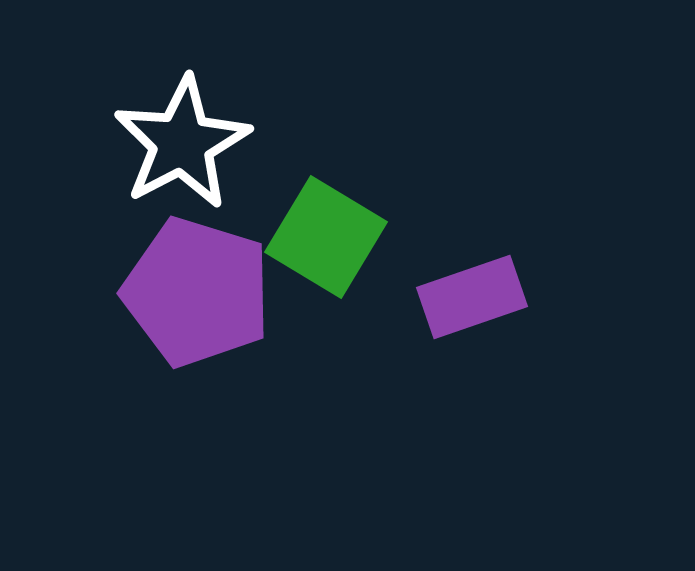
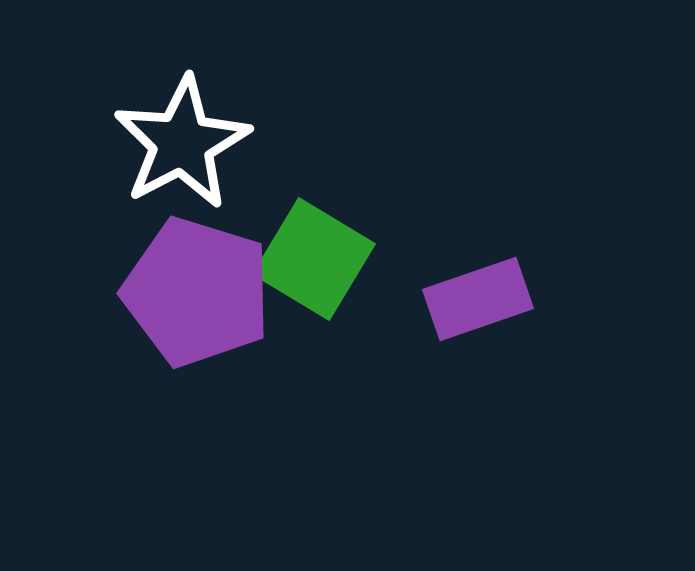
green square: moved 12 px left, 22 px down
purple rectangle: moved 6 px right, 2 px down
